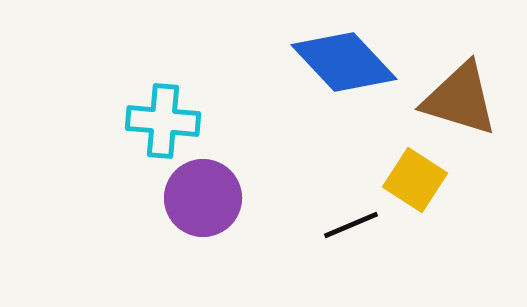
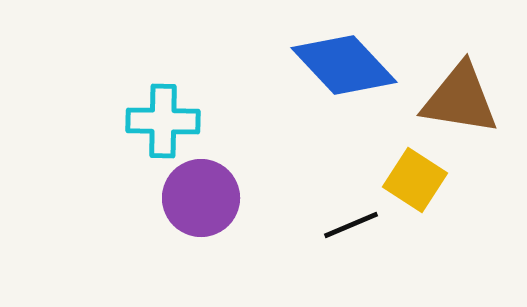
blue diamond: moved 3 px down
brown triangle: rotated 8 degrees counterclockwise
cyan cross: rotated 4 degrees counterclockwise
purple circle: moved 2 px left
